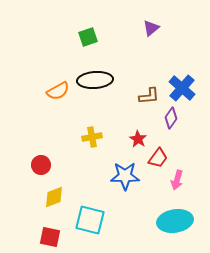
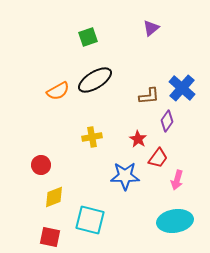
black ellipse: rotated 28 degrees counterclockwise
purple diamond: moved 4 px left, 3 px down
